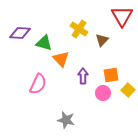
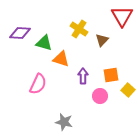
orange triangle: rotated 30 degrees counterclockwise
pink circle: moved 3 px left, 3 px down
gray star: moved 2 px left, 2 px down
